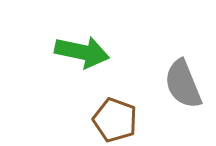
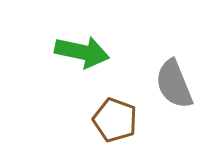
gray semicircle: moved 9 px left
